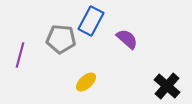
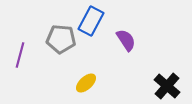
purple semicircle: moved 1 px left, 1 px down; rotated 15 degrees clockwise
yellow ellipse: moved 1 px down
